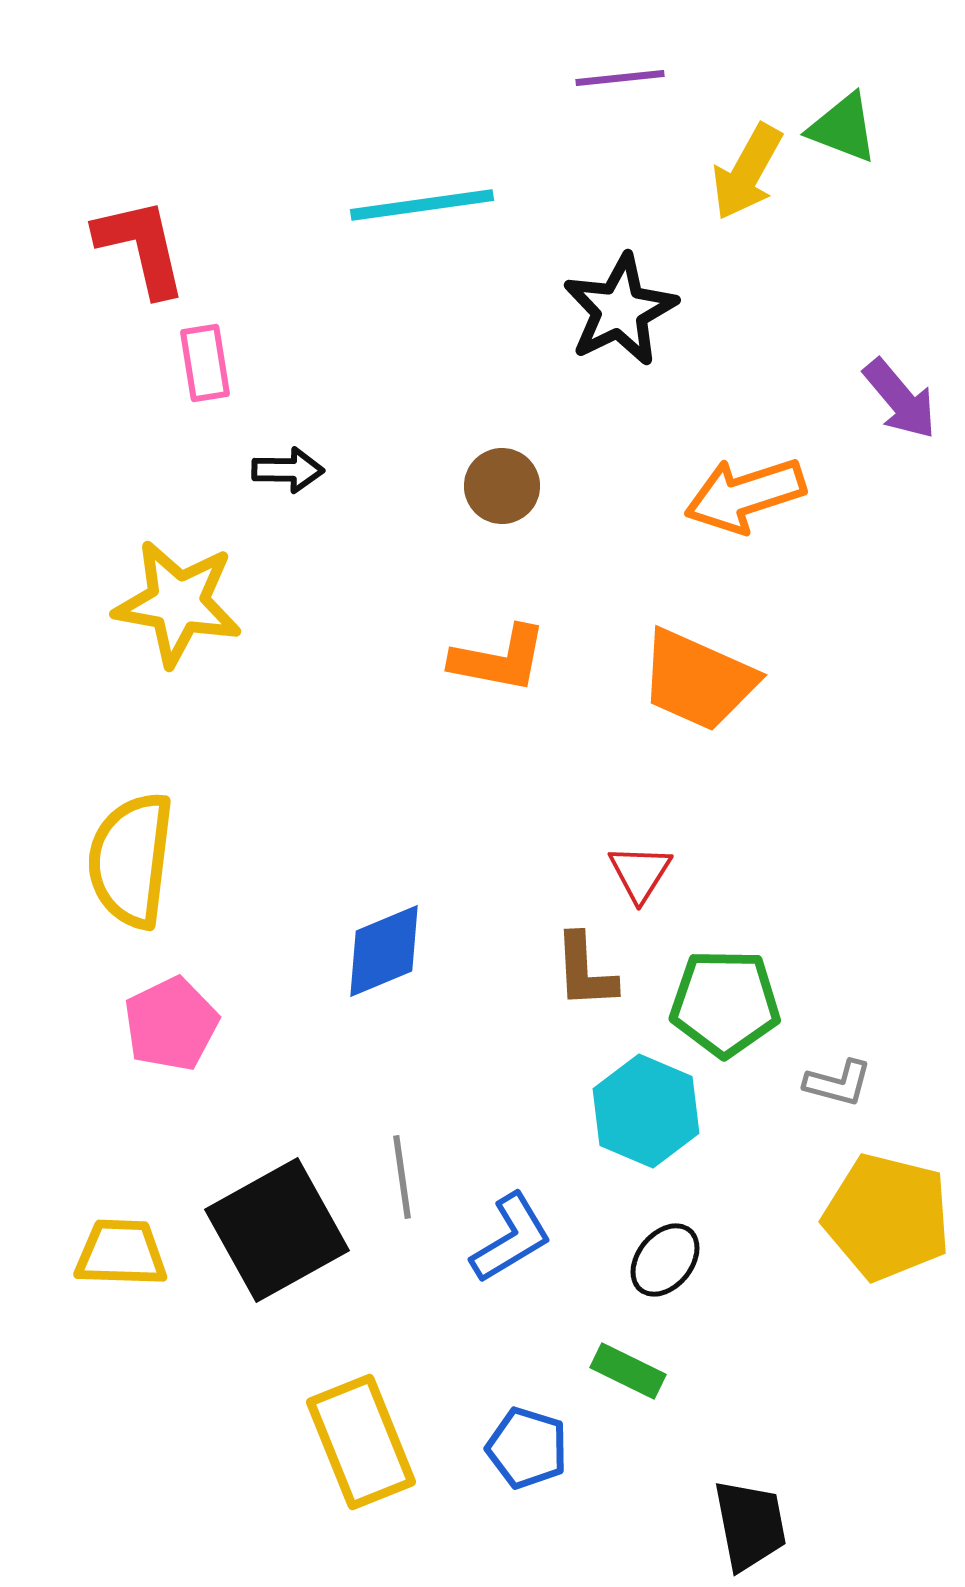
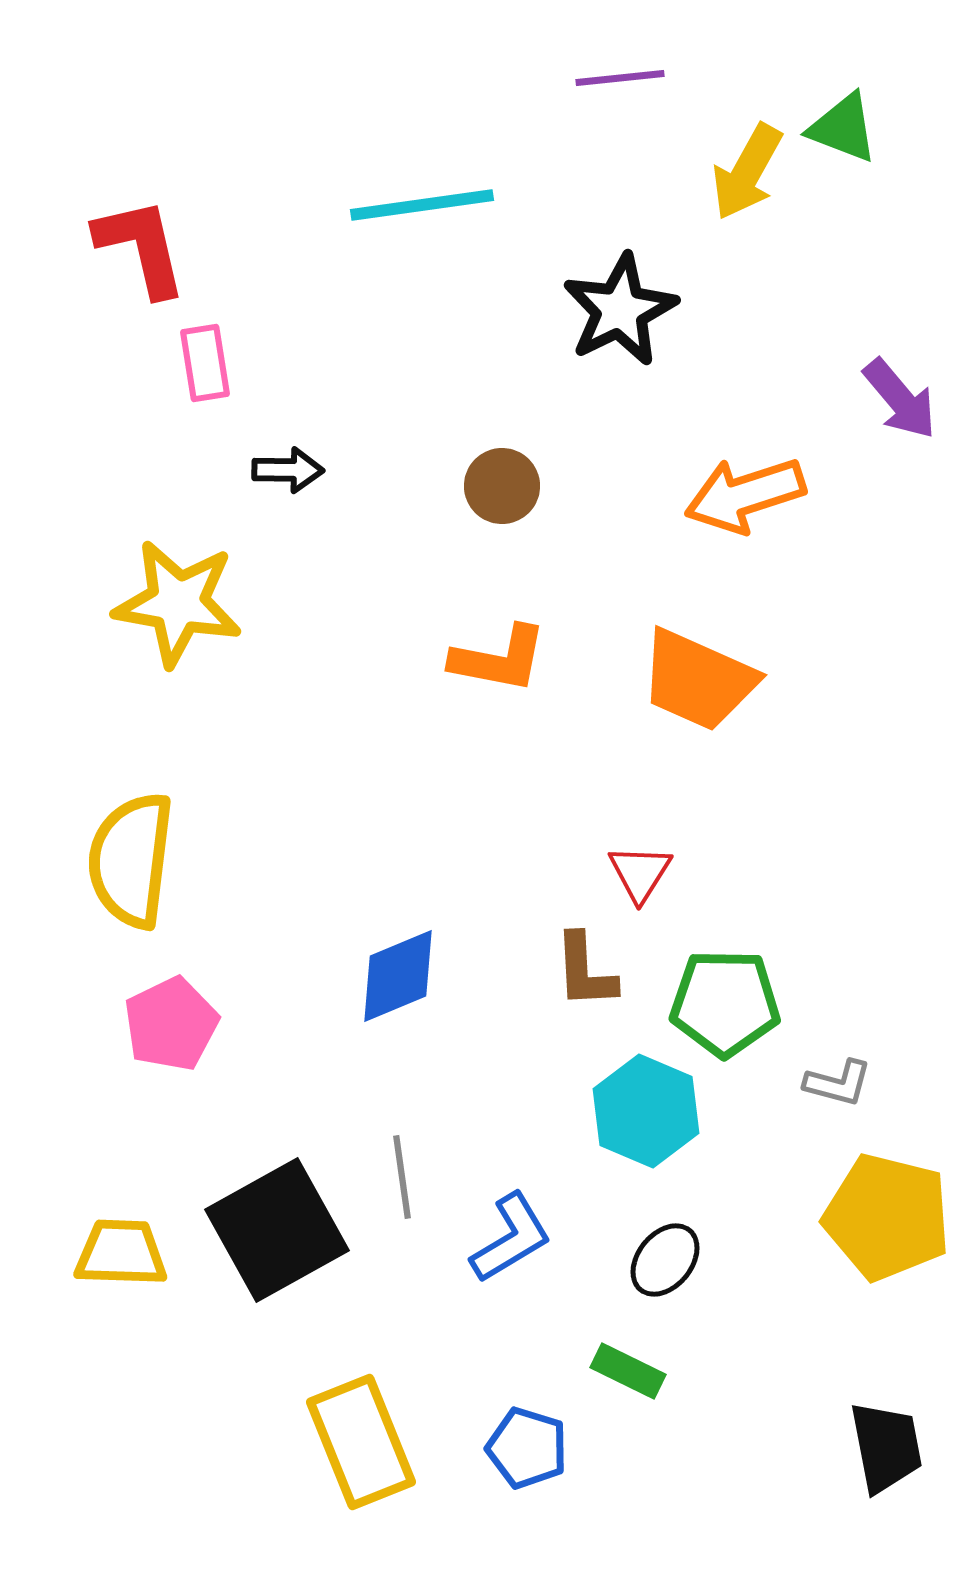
blue diamond: moved 14 px right, 25 px down
black trapezoid: moved 136 px right, 78 px up
